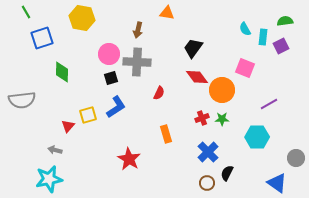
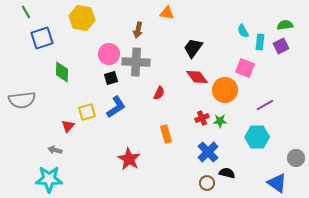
green semicircle: moved 4 px down
cyan semicircle: moved 2 px left, 2 px down
cyan rectangle: moved 3 px left, 5 px down
gray cross: moved 1 px left
orange circle: moved 3 px right
purple line: moved 4 px left, 1 px down
yellow square: moved 1 px left, 3 px up
green star: moved 2 px left, 2 px down
black semicircle: rotated 77 degrees clockwise
cyan star: rotated 12 degrees clockwise
